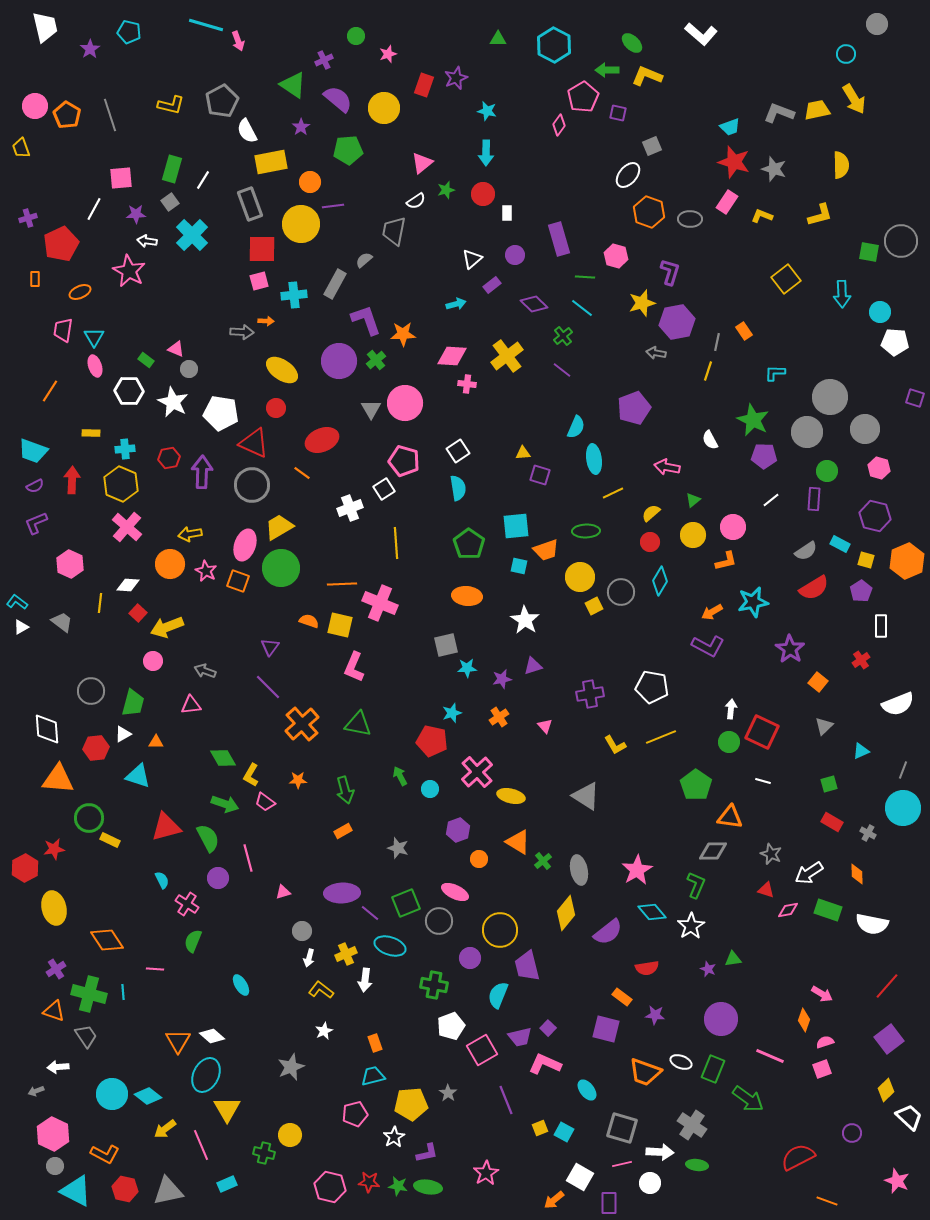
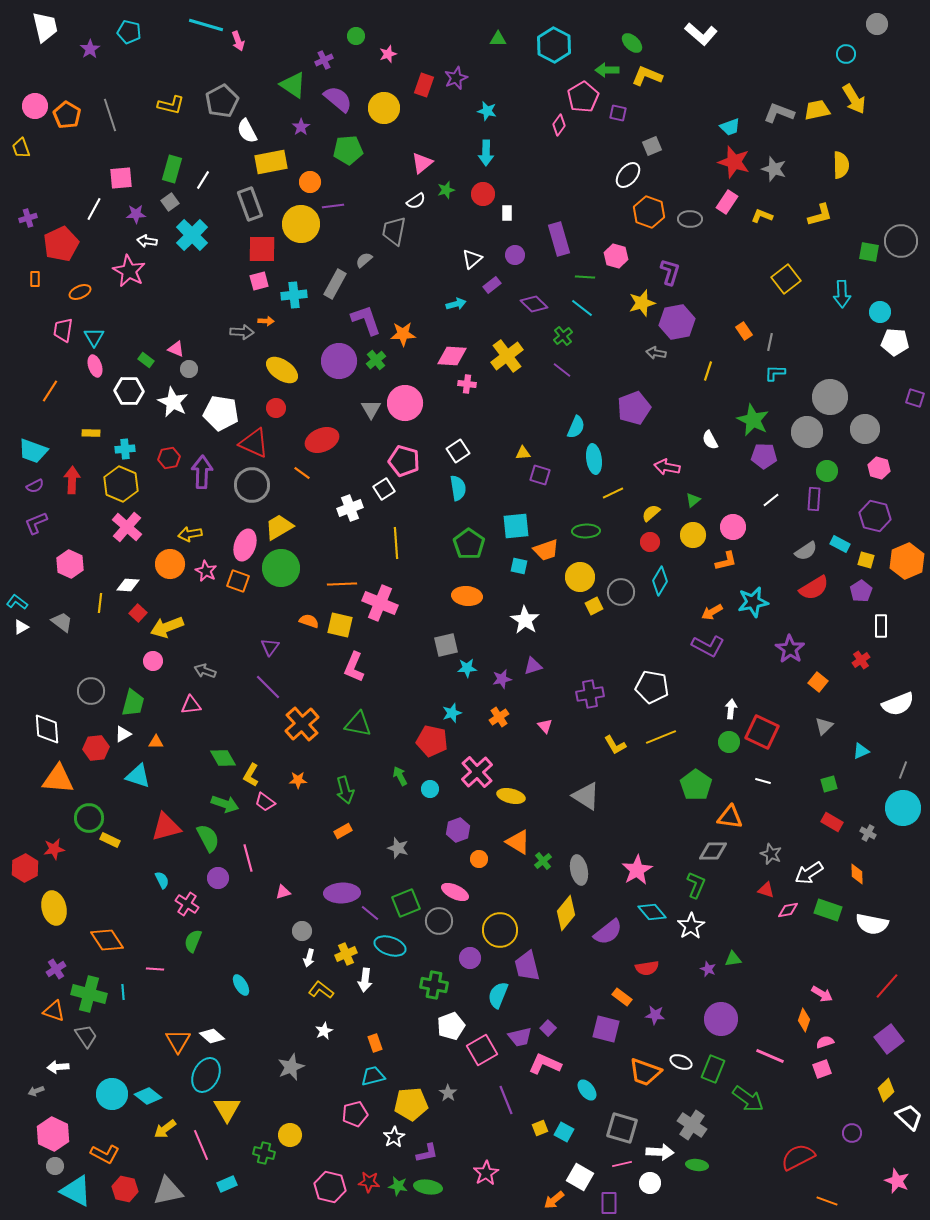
gray line at (717, 342): moved 53 px right
